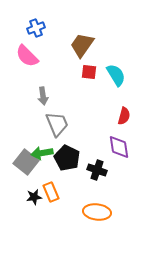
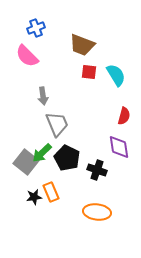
brown trapezoid: rotated 104 degrees counterclockwise
green arrow: rotated 35 degrees counterclockwise
